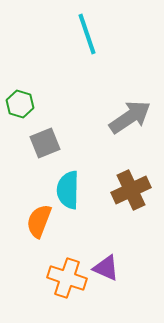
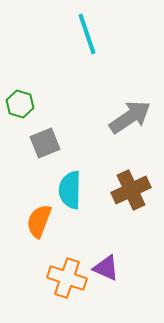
cyan semicircle: moved 2 px right
